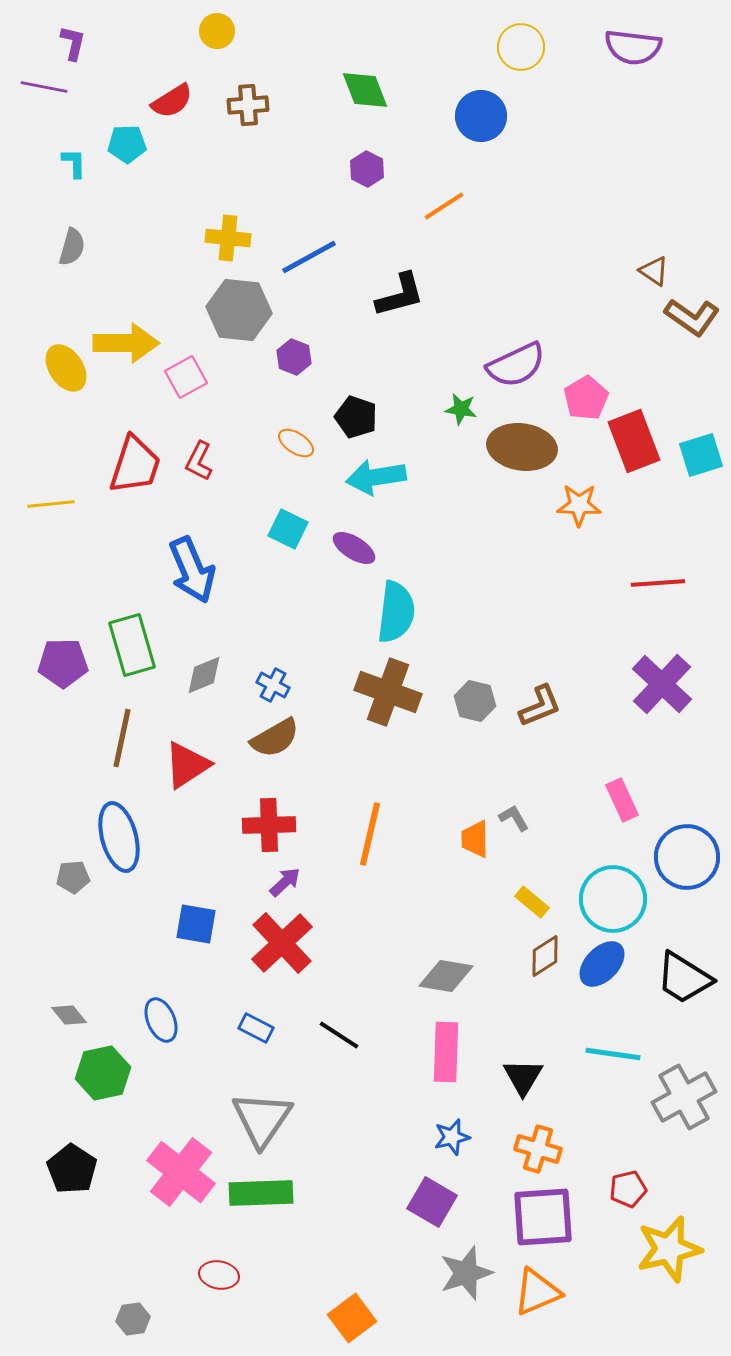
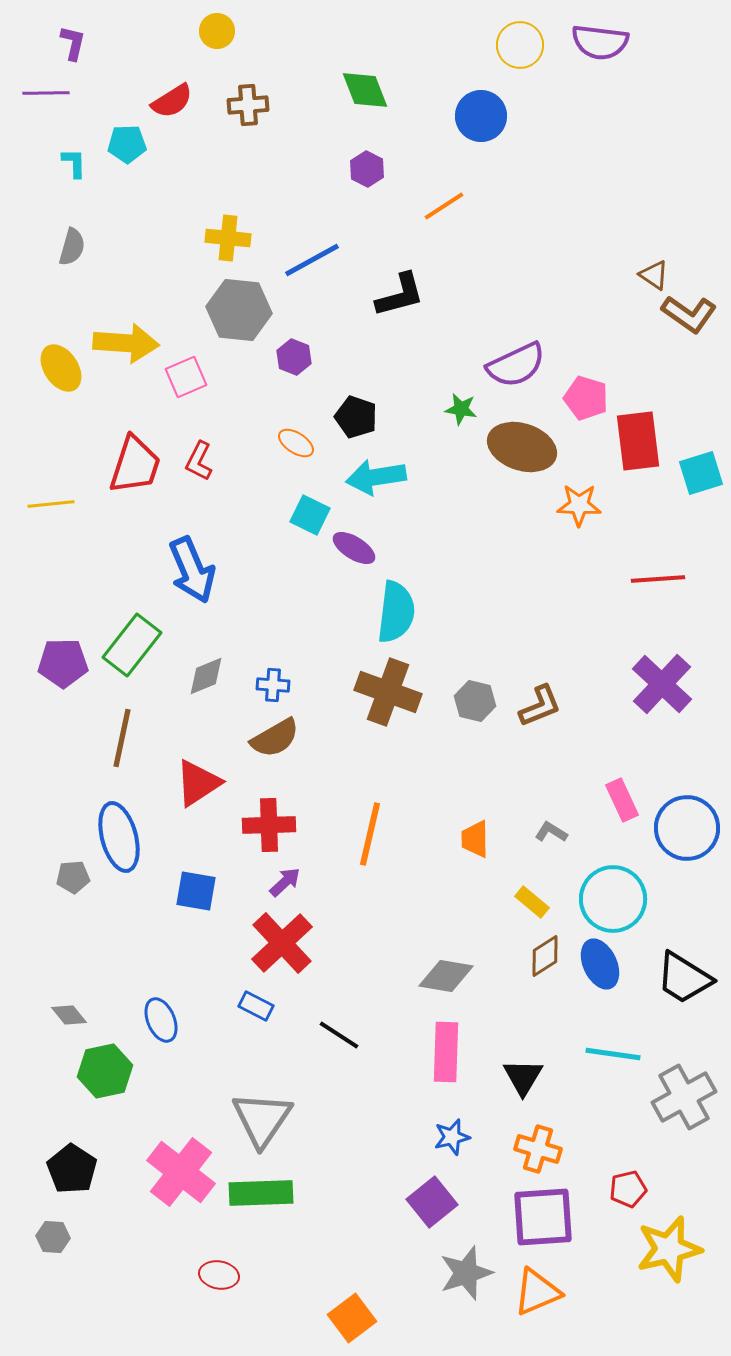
yellow circle at (521, 47): moved 1 px left, 2 px up
purple semicircle at (633, 47): moved 33 px left, 5 px up
purple line at (44, 87): moved 2 px right, 6 px down; rotated 12 degrees counterclockwise
blue line at (309, 257): moved 3 px right, 3 px down
brown triangle at (654, 271): moved 4 px down
brown L-shape at (692, 317): moved 3 px left, 3 px up
yellow arrow at (126, 343): rotated 4 degrees clockwise
yellow ellipse at (66, 368): moved 5 px left
pink square at (186, 377): rotated 6 degrees clockwise
pink pentagon at (586, 398): rotated 24 degrees counterclockwise
red rectangle at (634, 441): moved 4 px right; rotated 14 degrees clockwise
brown ellipse at (522, 447): rotated 10 degrees clockwise
cyan square at (701, 455): moved 18 px down
cyan square at (288, 529): moved 22 px right, 14 px up
red line at (658, 583): moved 4 px up
green rectangle at (132, 645): rotated 54 degrees clockwise
gray diamond at (204, 675): moved 2 px right, 1 px down
blue cross at (273, 685): rotated 24 degrees counterclockwise
red triangle at (187, 765): moved 11 px right, 18 px down
gray L-shape at (514, 818): moved 37 px right, 14 px down; rotated 28 degrees counterclockwise
blue circle at (687, 857): moved 29 px up
blue square at (196, 924): moved 33 px up
blue ellipse at (602, 964): moved 2 px left; rotated 69 degrees counterclockwise
blue rectangle at (256, 1028): moved 22 px up
green hexagon at (103, 1073): moved 2 px right, 2 px up
purple square at (432, 1202): rotated 21 degrees clockwise
gray hexagon at (133, 1319): moved 80 px left, 82 px up; rotated 12 degrees clockwise
